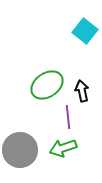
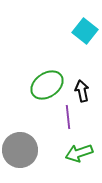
green arrow: moved 16 px right, 5 px down
